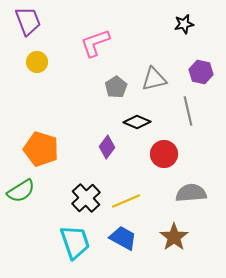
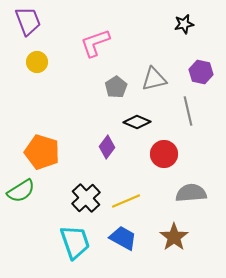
orange pentagon: moved 1 px right, 3 px down
